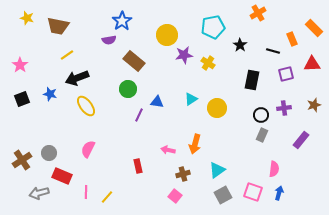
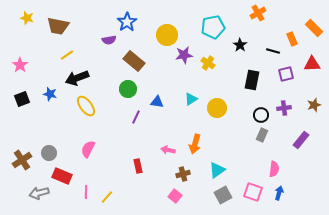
blue star at (122, 21): moved 5 px right, 1 px down
purple line at (139, 115): moved 3 px left, 2 px down
